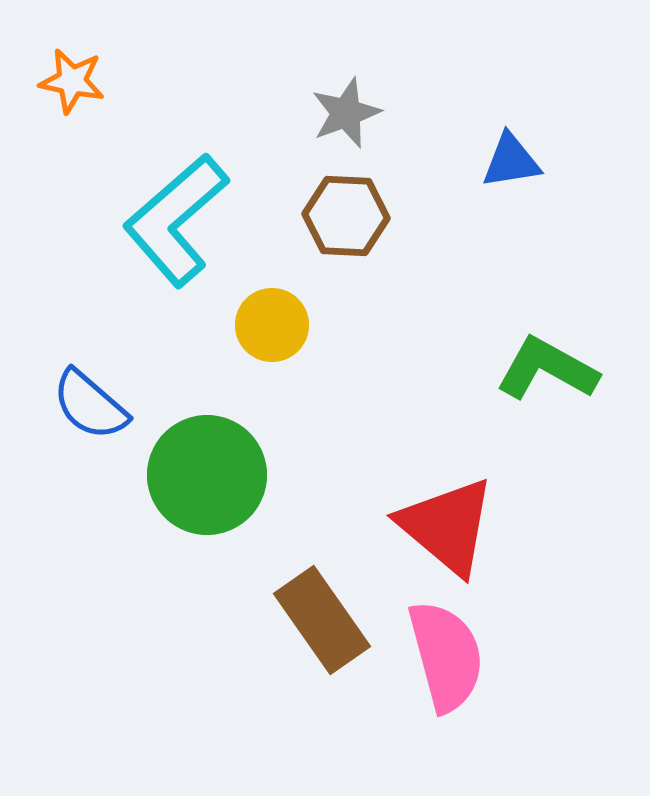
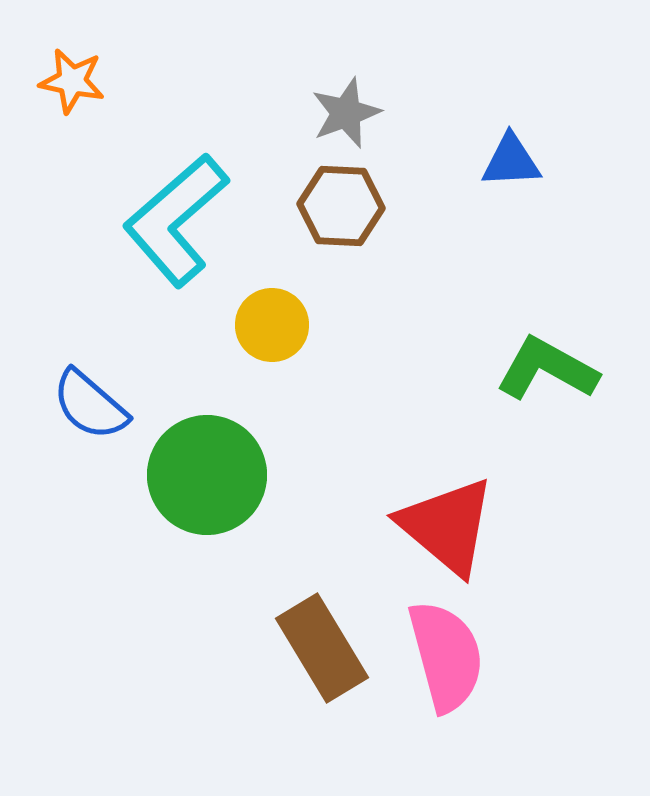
blue triangle: rotated 6 degrees clockwise
brown hexagon: moved 5 px left, 10 px up
brown rectangle: moved 28 px down; rotated 4 degrees clockwise
